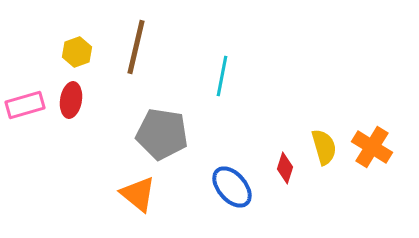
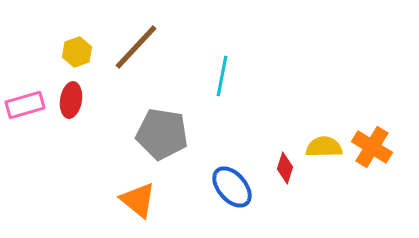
brown line: rotated 30 degrees clockwise
yellow semicircle: rotated 75 degrees counterclockwise
orange triangle: moved 6 px down
